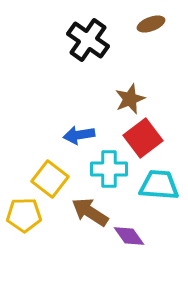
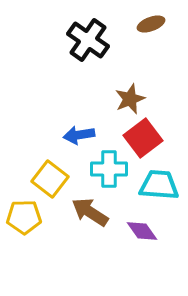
yellow pentagon: moved 2 px down
purple diamond: moved 13 px right, 5 px up
